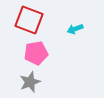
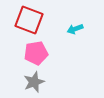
gray star: moved 4 px right
